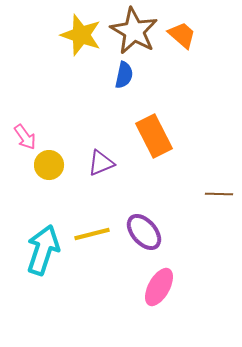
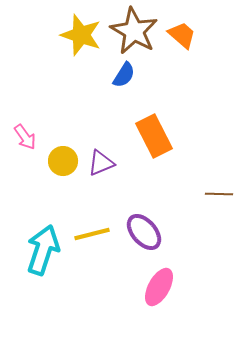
blue semicircle: rotated 20 degrees clockwise
yellow circle: moved 14 px right, 4 px up
